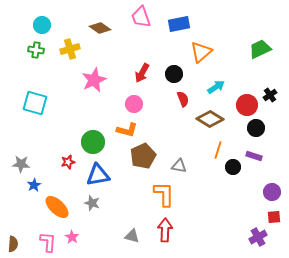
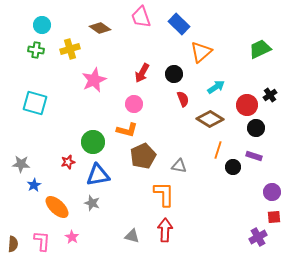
blue rectangle at (179, 24): rotated 55 degrees clockwise
pink L-shape at (48, 242): moved 6 px left, 1 px up
